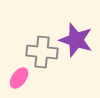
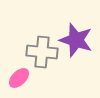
pink ellipse: rotated 10 degrees clockwise
